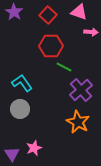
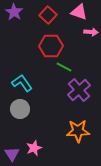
purple cross: moved 2 px left
orange star: moved 9 px down; rotated 30 degrees counterclockwise
